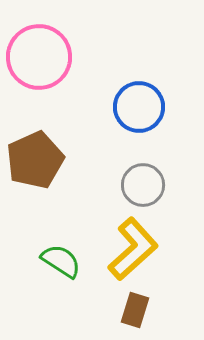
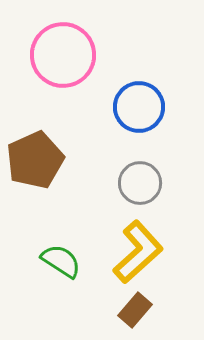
pink circle: moved 24 px right, 2 px up
gray circle: moved 3 px left, 2 px up
yellow L-shape: moved 5 px right, 3 px down
brown rectangle: rotated 24 degrees clockwise
